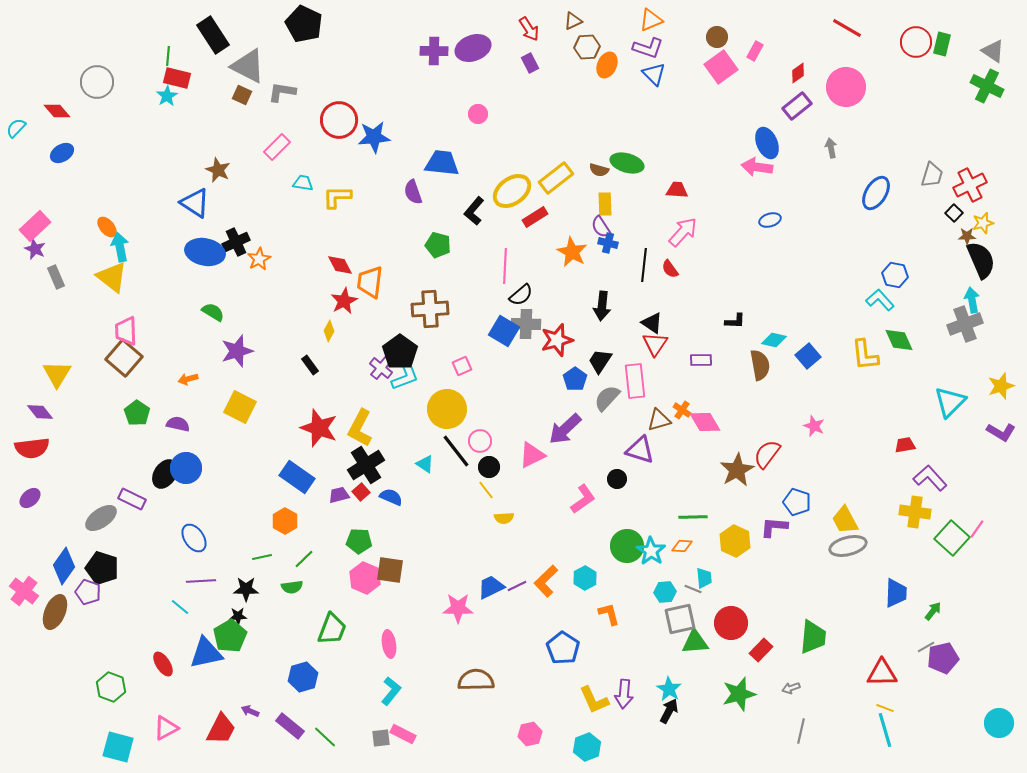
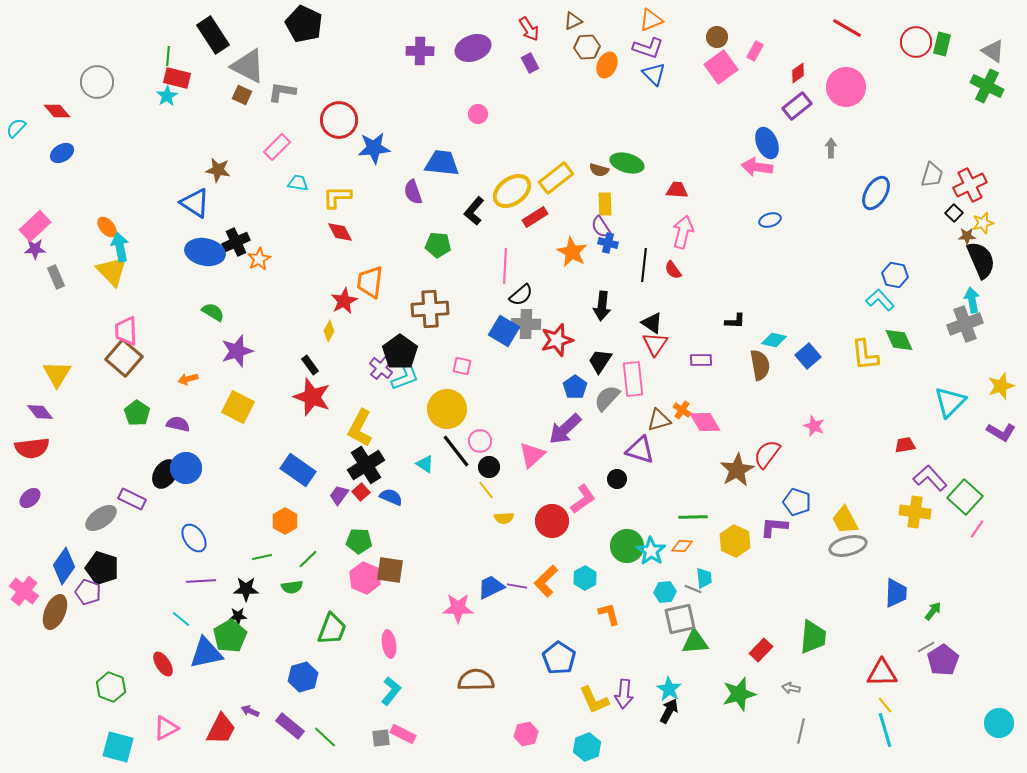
purple cross at (434, 51): moved 14 px left
blue star at (374, 137): moved 11 px down
gray arrow at (831, 148): rotated 12 degrees clockwise
brown star at (218, 170): rotated 15 degrees counterclockwise
cyan trapezoid at (303, 183): moved 5 px left
pink arrow at (683, 232): rotated 28 degrees counterclockwise
green pentagon at (438, 245): rotated 10 degrees counterclockwise
purple star at (35, 249): rotated 25 degrees counterclockwise
red diamond at (340, 265): moved 33 px up
red semicircle at (670, 269): moved 3 px right, 1 px down
yellow triangle at (112, 277): moved 6 px up; rotated 8 degrees clockwise
pink square at (462, 366): rotated 36 degrees clockwise
blue pentagon at (575, 379): moved 8 px down
pink rectangle at (635, 381): moved 2 px left, 2 px up
yellow square at (240, 407): moved 2 px left
red star at (319, 428): moved 7 px left, 31 px up
pink triangle at (532, 455): rotated 16 degrees counterclockwise
blue rectangle at (297, 477): moved 1 px right, 7 px up
purple trapezoid at (339, 495): rotated 40 degrees counterclockwise
green square at (952, 538): moved 13 px right, 41 px up
green line at (304, 559): moved 4 px right
purple line at (517, 586): rotated 36 degrees clockwise
cyan line at (180, 607): moved 1 px right, 12 px down
red circle at (731, 623): moved 179 px left, 102 px up
blue pentagon at (563, 648): moved 4 px left, 10 px down
purple pentagon at (943, 658): moved 2 px down; rotated 20 degrees counterclockwise
gray arrow at (791, 688): rotated 30 degrees clockwise
yellow line at (885, 708): moved 3 px up; rotated 30 degrees clockwise
pink hexagon at (530, 734): moved 4 px left
